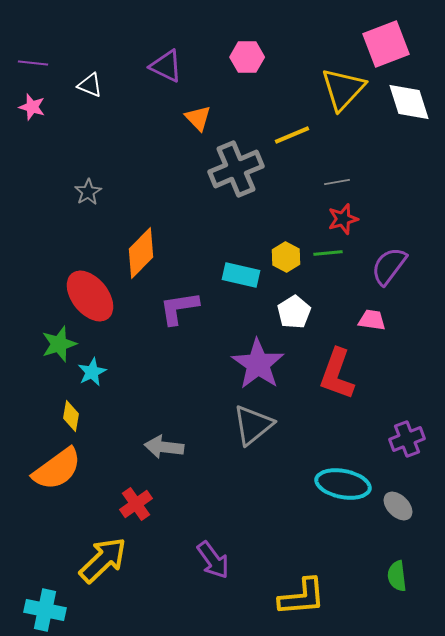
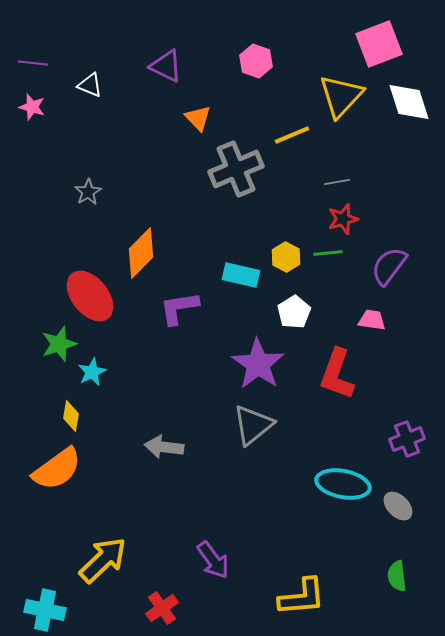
pink square: moved 7 px left
pink hexagon: moved 9 px right, 4 px down; rotated 20 degrees clockwise
yellow triangle: moved 2 px left, 7 px down
red cross: moved 26 px right, 104 px down
